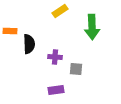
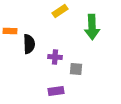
purple rectangle: moved 1 px down
